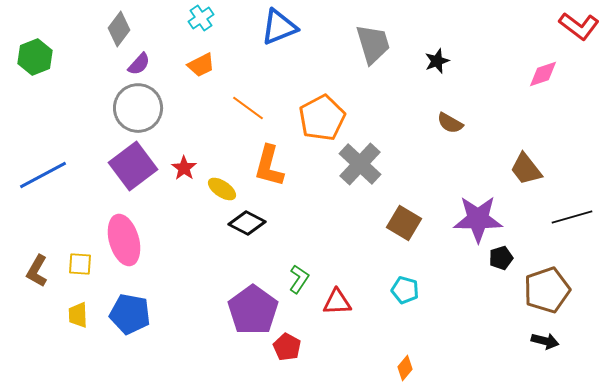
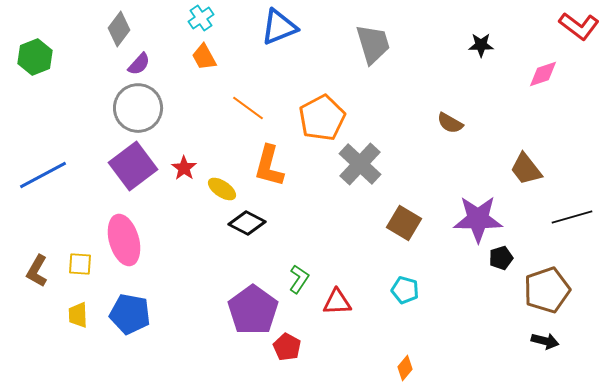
black star: moved 44 px right, 16 px up; rotated 20 degrees clockwise
orange trapezoid: moved 3 px right, 8 px up; rotated 88 degrees clockwise
